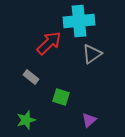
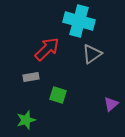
cyan cross: rotated 20 degrees clockwise
red arrow: moved 2 px left, 6 px down
gray rectangle: rotated 49 degrees counterclockwise
green square: moved 3 px left, 2 px up
purple triangle: moved 22 px right, 16 px up
